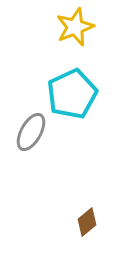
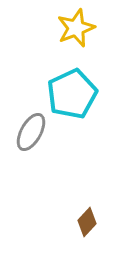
yellow star: moved 1 px right, 1 px down
brown diamond: rotated 8 degrees counterclockwise
